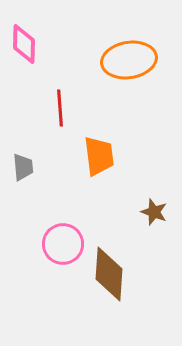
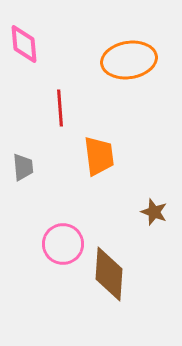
pink diamond: rotated 6 degrees counterclockwise
